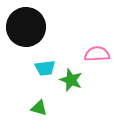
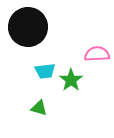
black circle: moved 2 px right
cyan trapezoid: moved 3 px down
green star: rotated 15 degrees clockwise
